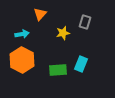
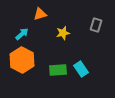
orange triangle: rotated 32 degrees clockwise
gray rectangle: moved 11 px right, 3 px down
cyan arrow: rotated 32 degrees counterclockwise
cyan rectangle: moved 5 px down; rotated 56 degrees counterclockwise
